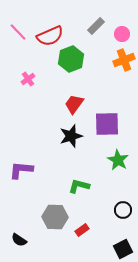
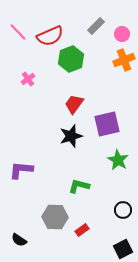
purple square: rotated 12 degrees counterclockwise
